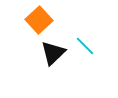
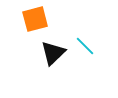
orange square: moved 4 px left, 1 px up; rotated 28 degrees clockwise
